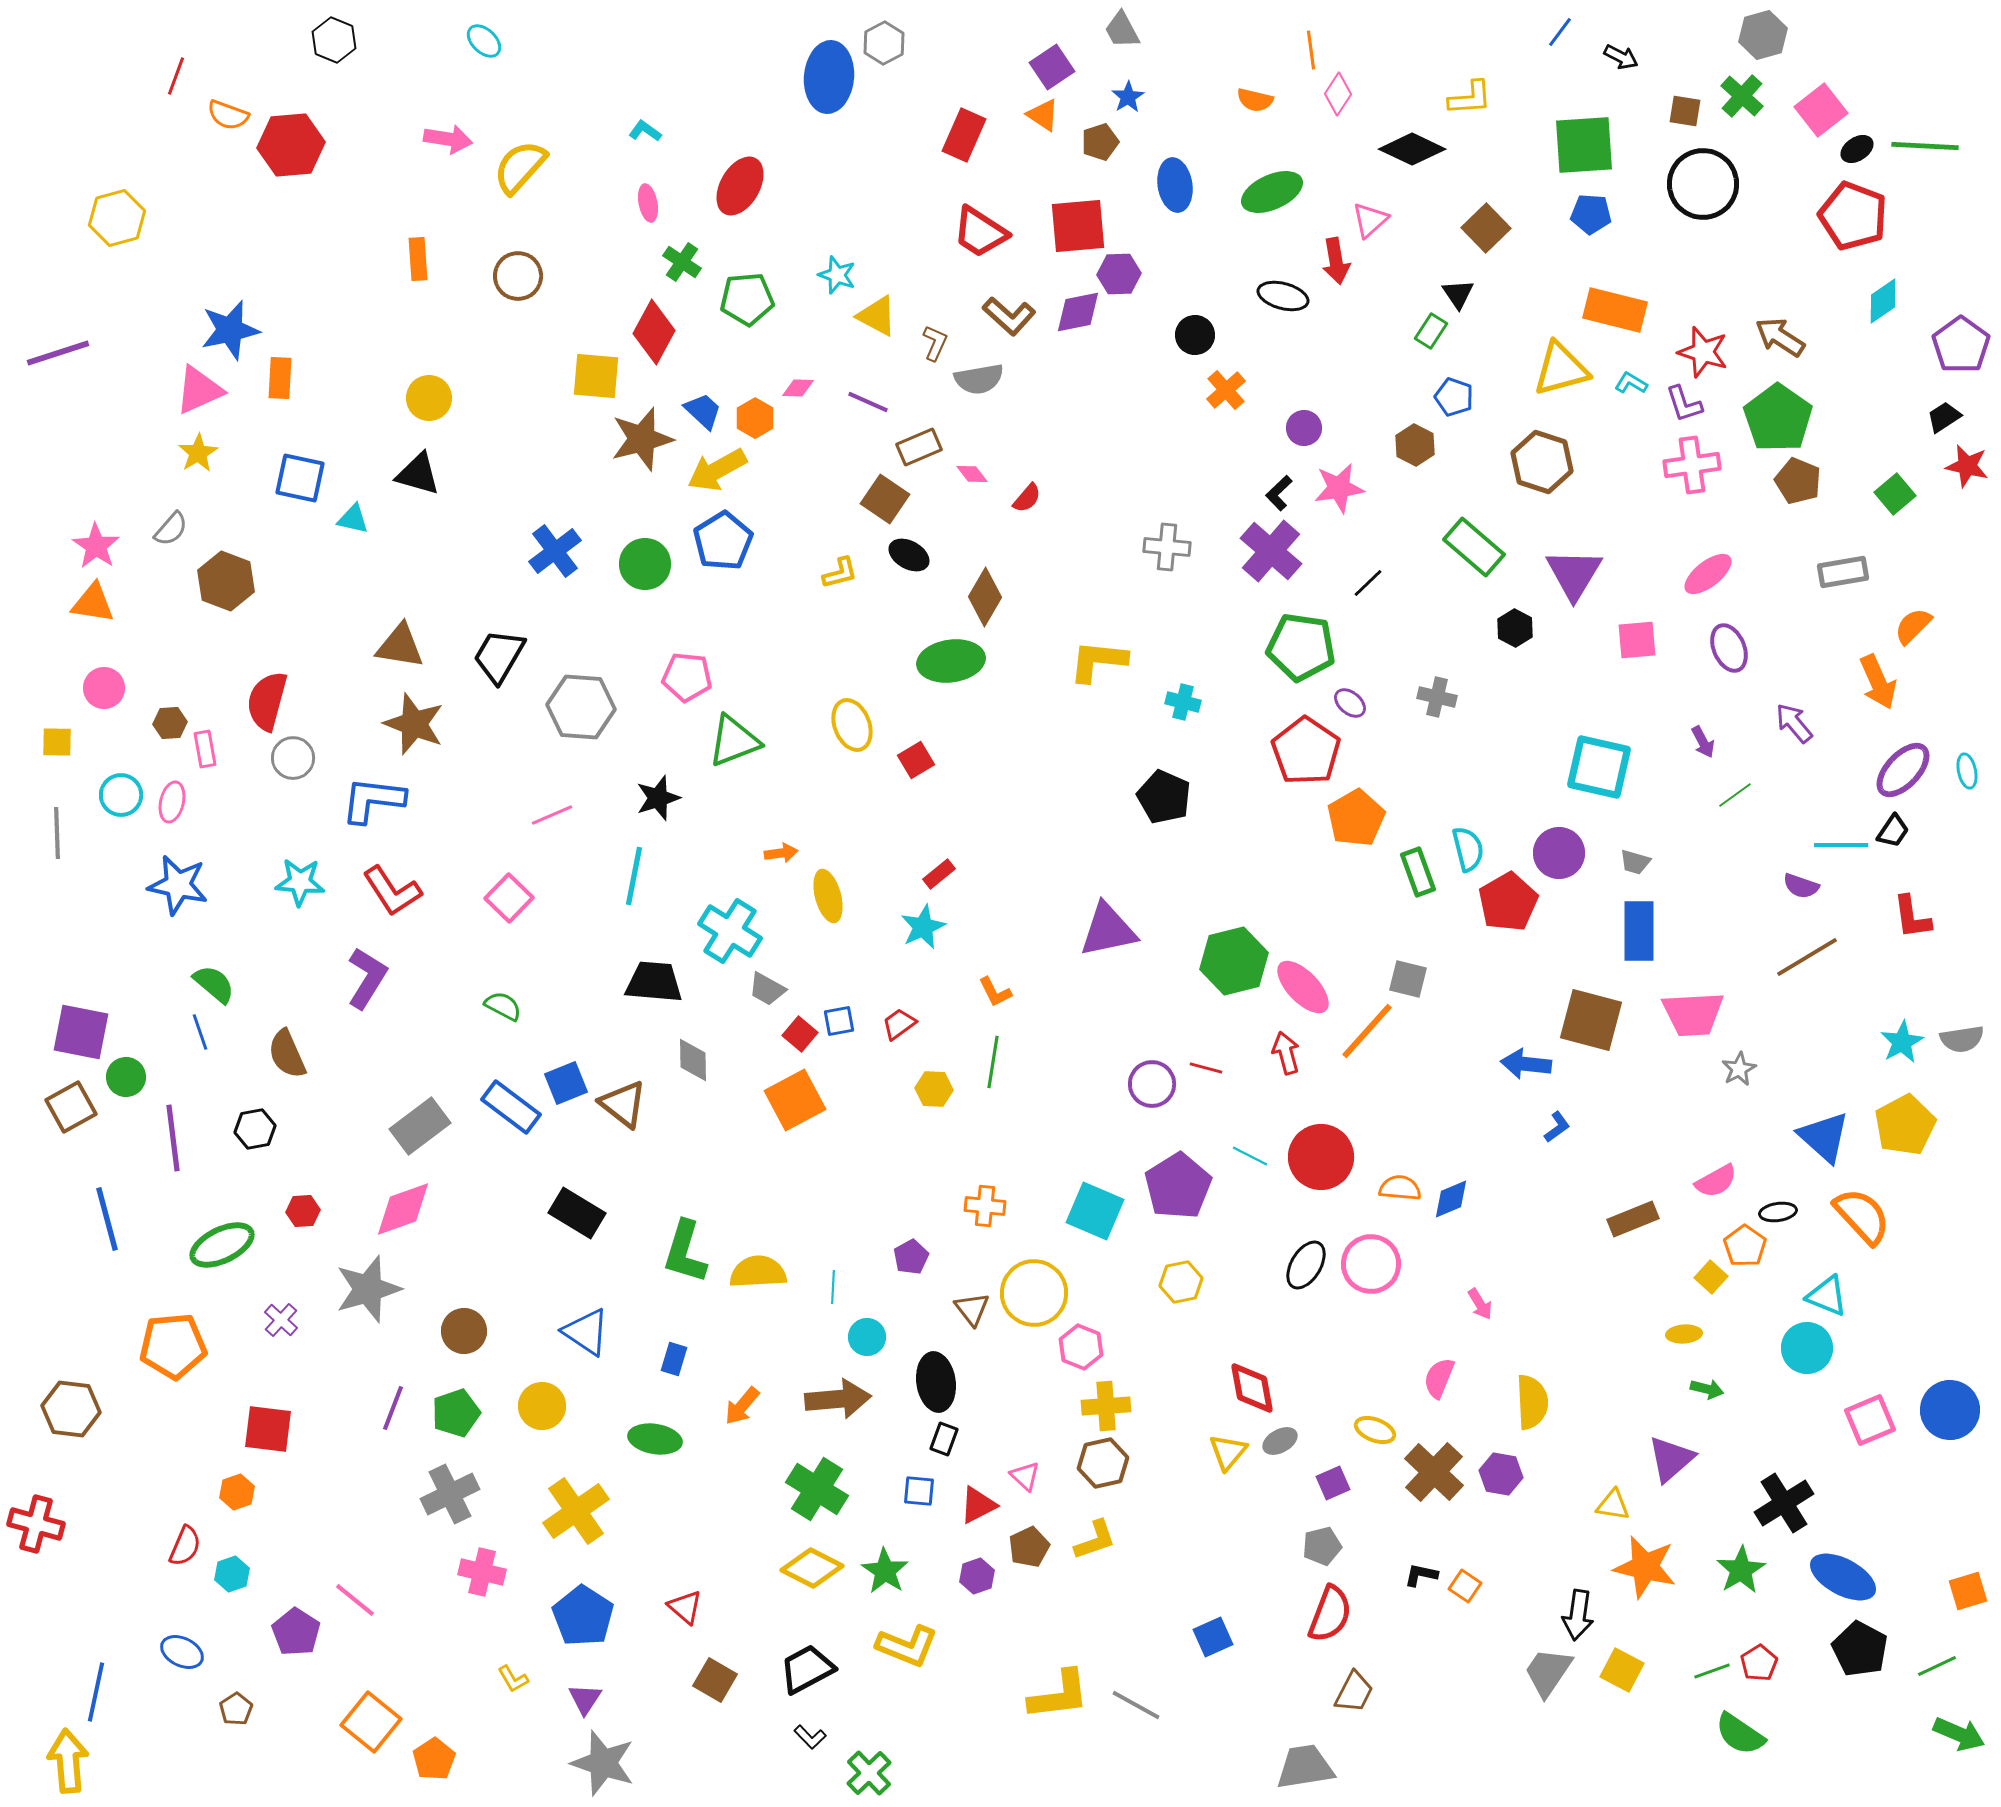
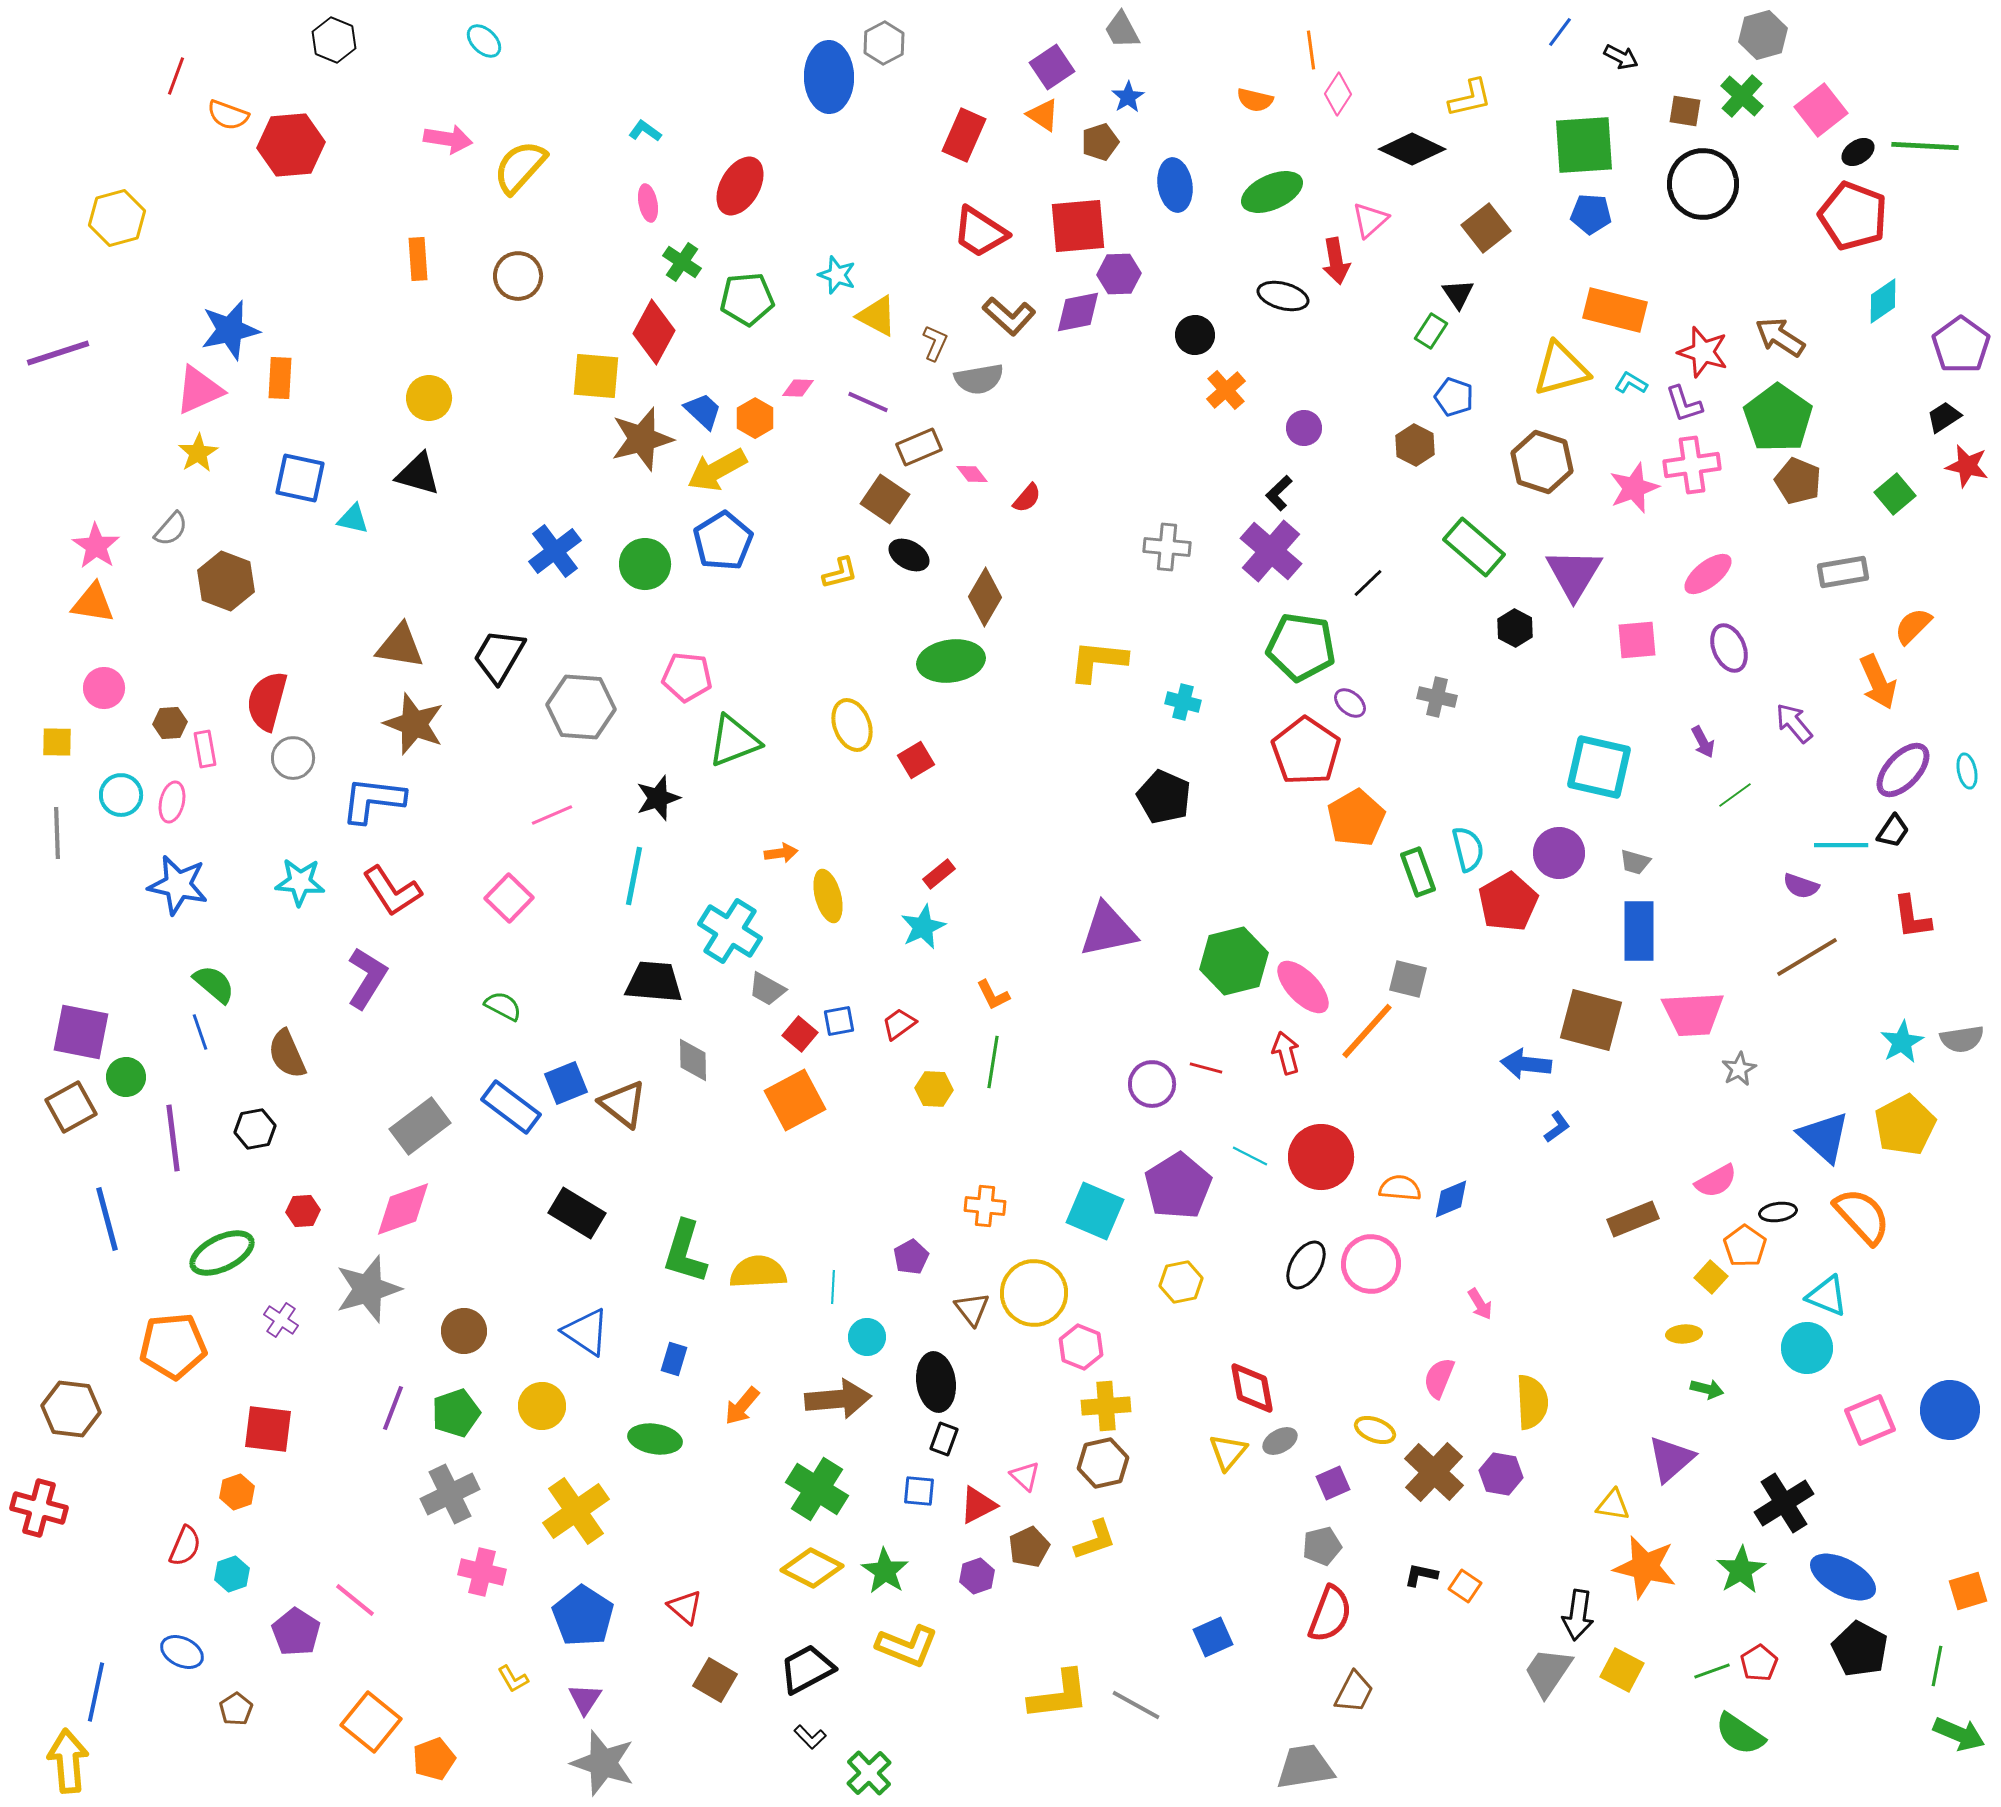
blue ellipse at (829, 77): rotated 6 degrees counterclockwise
yellow L-shape at (1470, 98): rotated 9 degrees counterclockwise
black ellipse at (1857, 149): moved 1 px right, 3 px down
brown square at (1486, 228): rotated 6 degrees clockwise
pink star at (1339, 488): moved 295 px right; rotated 12 degrees counterclockwise
orange L-shape at (995, 992): moved 2 px left, 3 px down
green ellipse at (222, 1245): moved 8 px down
purple cross at (281, 1320): rotated 8 degrees counterclockwise
red cross at (36, 1524): moved 3 px right, 16 px up
green line at (1937, 1666): rotated 54 degrees counterclockwise
orange pentagon at (434, 1759): rotated 12 degrees clockwise
